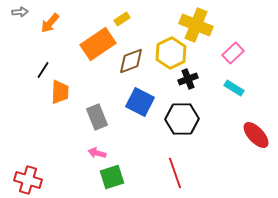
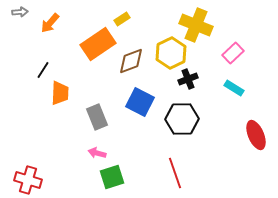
orange trapezoid: moved 1 px down
red ellipse: rotated 20 degrees clockwise
